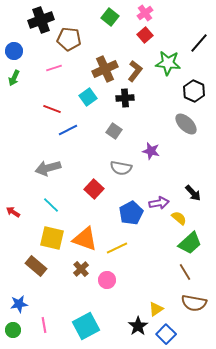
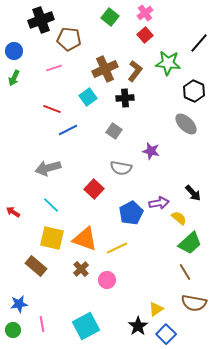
pink line at (44, 325): moved 2 px left, 1 px up
